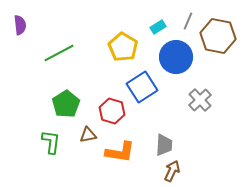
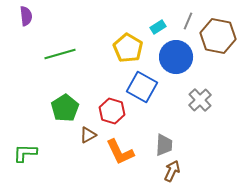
purple semicircle: moved 6 px right, 9 px up
yellow pentagon: moved 5 px right, 1 px down
green line: moved 1 px right, 1 px down; rotated 12 degrees clockwise
blue square: rotated 28 degrees counterclockwise
green pentagon: moved 1 px left, 4 px down
brown triangle: rotated 18 degrees counterclockwise
green L-shape: moved 26 px left, 11 px down; rotated 95 degrees counterclockwise
orange L-shape: rotated 56 degrees clockwise
